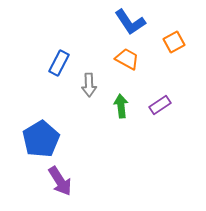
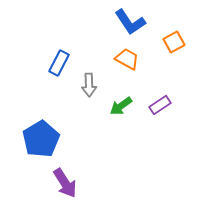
green arrow: rotated 120 degrees counterclockwise
purple arrow: moved 5 px right, 2 px down
